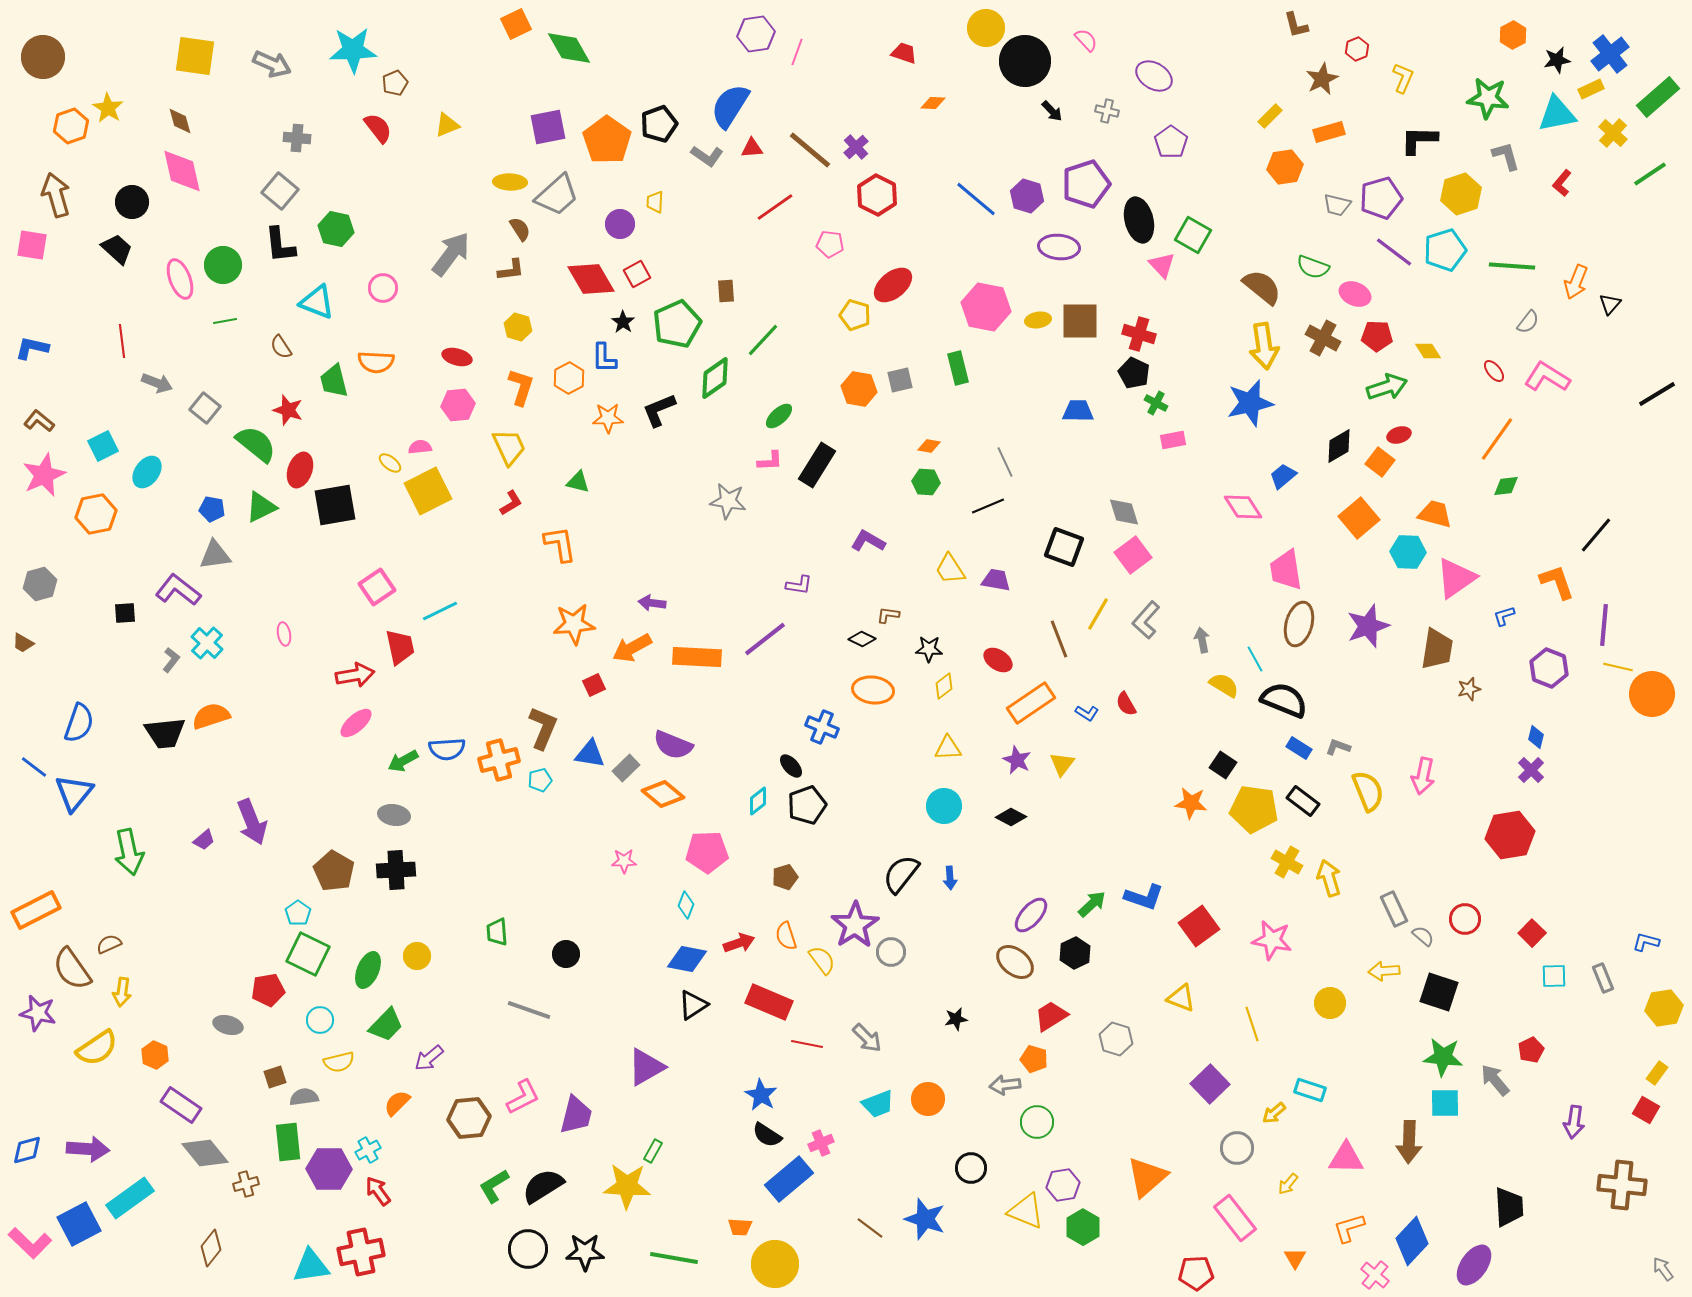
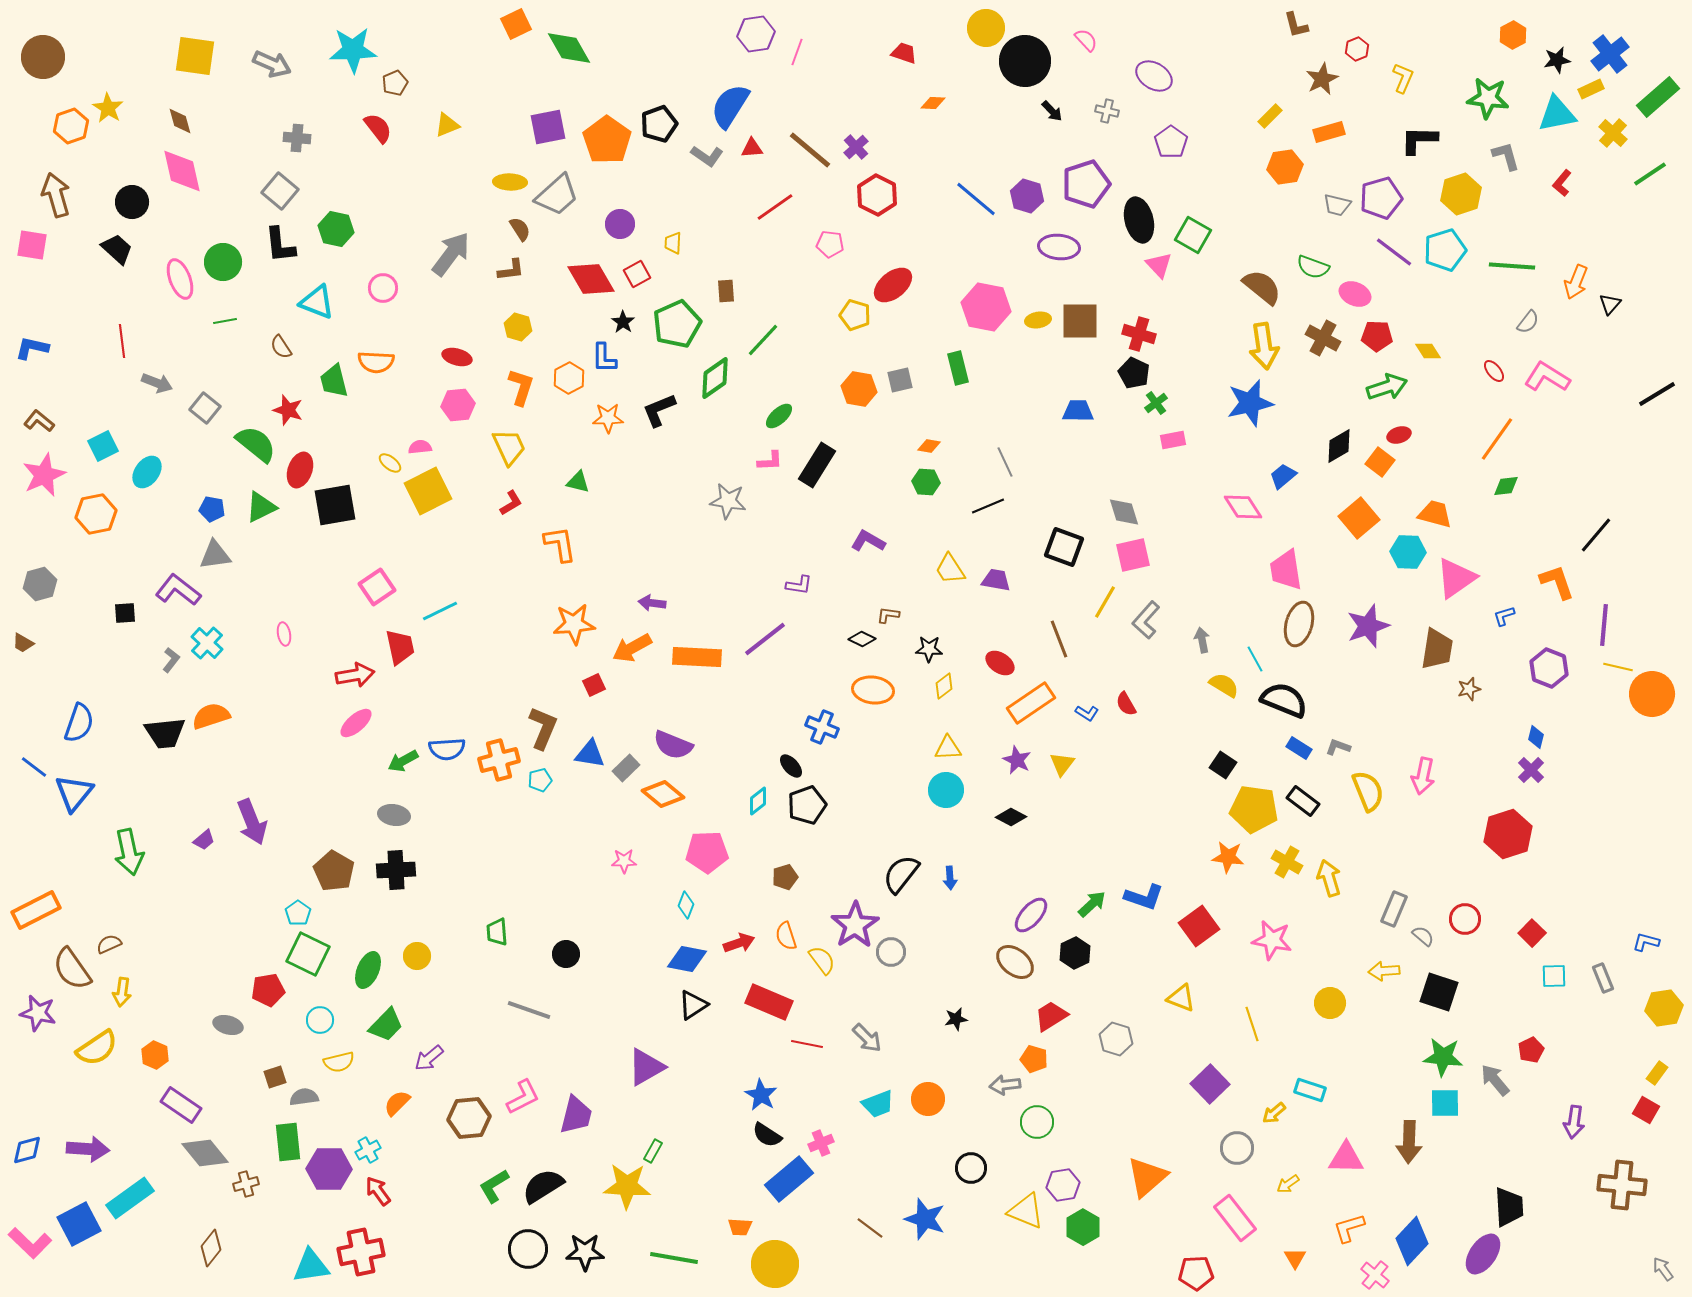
yellow trapezoid at (655, 202): moved 18 px right, 41 px down
green circle at (223, 265): moved 3 px up
pink triangle at (1162, 265): moved 3 px left
green cross at (1156, 403): rotated 25 degrees clockwise
pink square at (1133, 555): rotated 24 degrees clockwise
yellow line at (1098, 614): moved 7 px right, 12 px up
red ellipse at (998, 660): moved 2 px right, 3 px down
orange star at (1191, 803): moved 37 px right, 54 px down
cyan circle at (944, 806): moved 2 px right, 16 px up
red hexagon at (1510, 835): moved 2 px left, 1 px up; rotated 9 degrees counterclockwise
gray rectangle at (1394, 909): rotated 48 degrees clockwise
yellow arrow at (1288, 1184): rotated 15 degrees clockwise
purple ellipse at (1474, 1265): moved 9 px right, 11 px up
